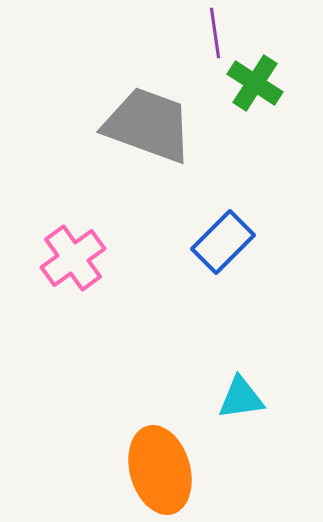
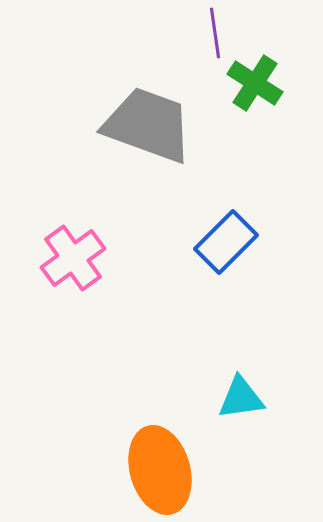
blue rectangle: moved 3 px right
